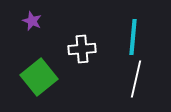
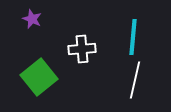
purple star: moved 2 px up
white line: moved 1 px left, 1 px down
